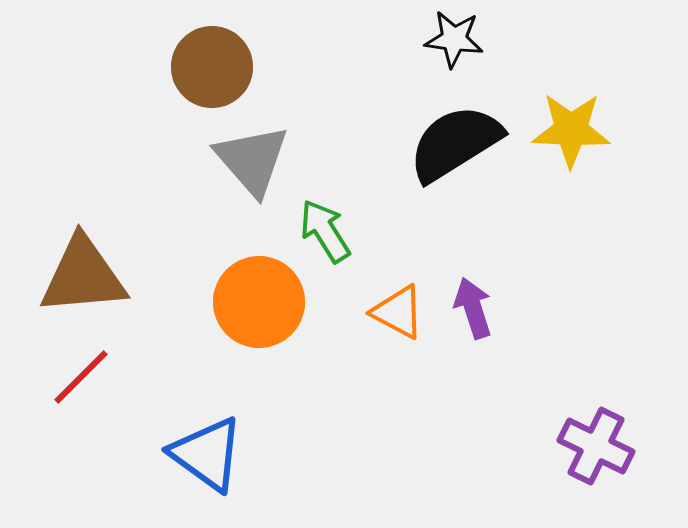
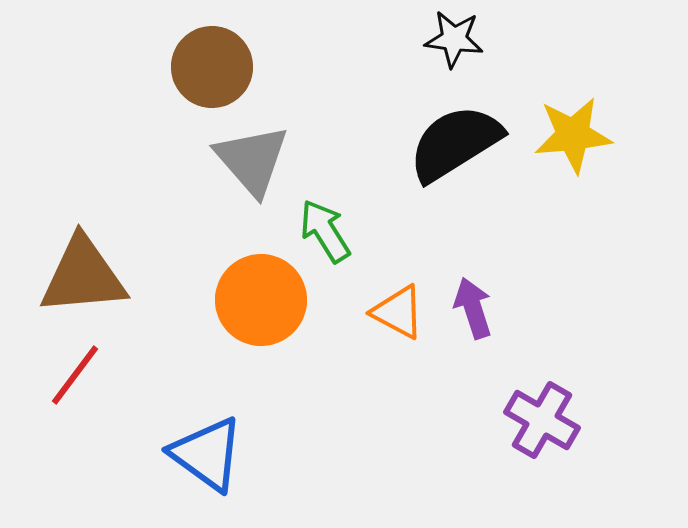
yellow star: moved 2 px right, 5 px down; rotated 8 degrees counterclockwise
orange circle: moved 2 px right, 2 px up
red line: moved 6 px left, 2 px up; rotated 8 degrees counterclockwise
purple cross: moved 54 px left, 26 px up; rotated 4 degrees clockwise
